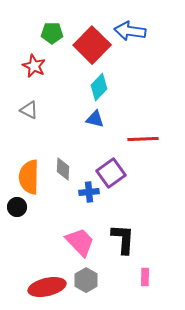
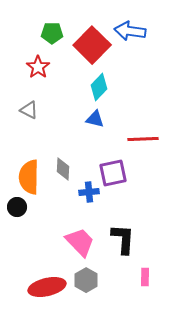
red star: moved 4 px right, 1 px down; rotated 10 degrees clockwise
purple square: moved 2 px right; rotated 24 degrees clockwise
